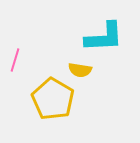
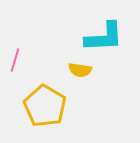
yellow pentagon: moved 8 px left, 7 px down
